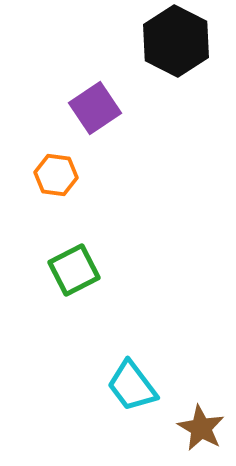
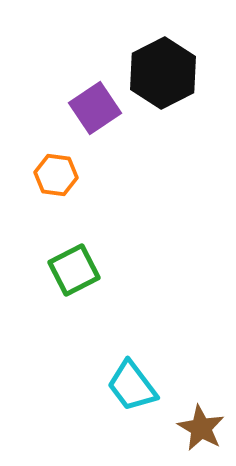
black hexagon: moved 13 px left, 32 px down; rotated 6 degrees clockwise
